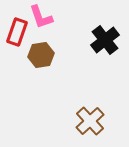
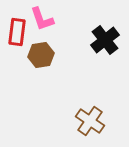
pink L-shape: moved 1 px right, 2 px down
red rectangle: rotated 12 degrees counterclockwise
brown cross: rotated 12 degrees counterclockwise
